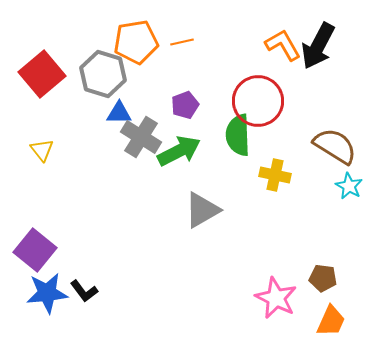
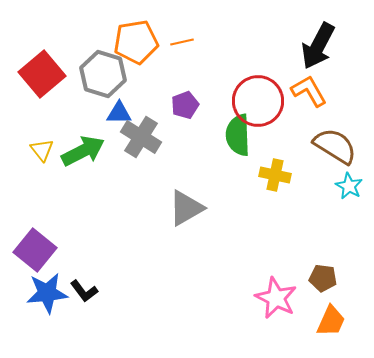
orange L-shape: moved 26 px right, 46 px down
green arrow: moved 96 px left
gray triangle: moved 16 px left, 2 px up
